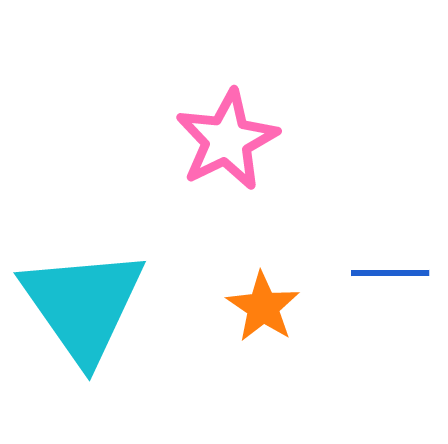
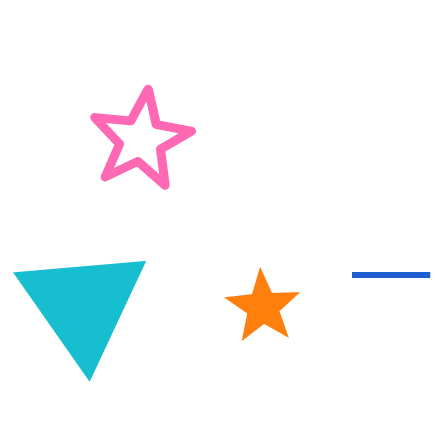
pink star: moved 86 px left
blue line: moved 1 px right, 2 px down
